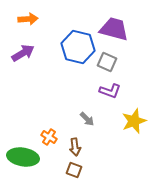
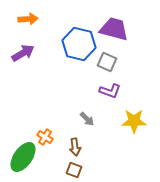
blue hexagon: moved 1 px right, 3 px up
yellow star: rotated 20 degrees clockwise
orange cross: moved 4 px left
green ellipse: rotated 64 degrees counterclockwise
